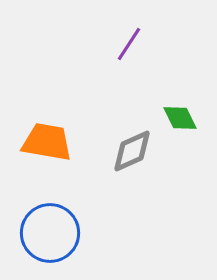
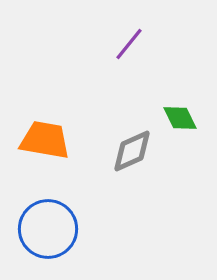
purple line: rotated 6 degrees clockwise
orange trapezoid: moved 2 px left, 2 px up
blue circle: moved 2 px left, 4 px up
